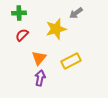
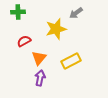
green cross: moved 1 px left, 1 px up
red semicircle: moved 2 px right, 6 px down; rotated 16 degrees clockwise
